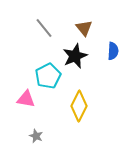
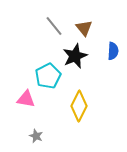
gray line: moved 10 px right, 2 px up
